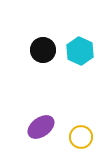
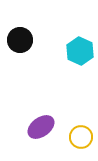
black circle: moved 23 px left, 10 px up
